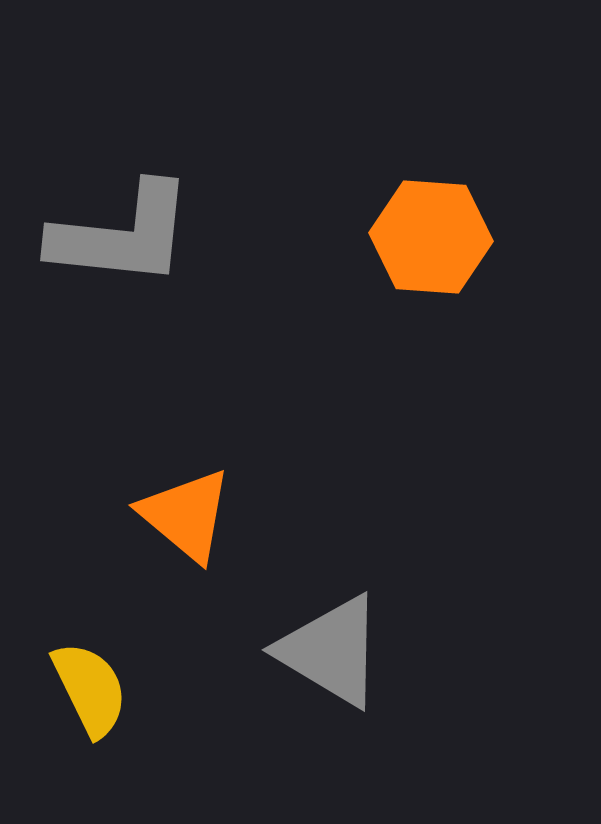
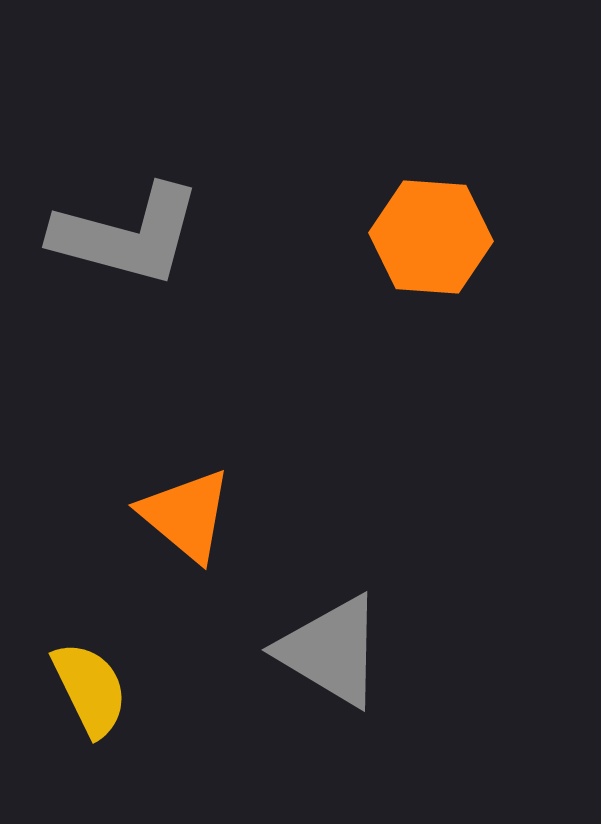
gray L-shape: moved 5 px right; rotated 9 degrees clockwise
